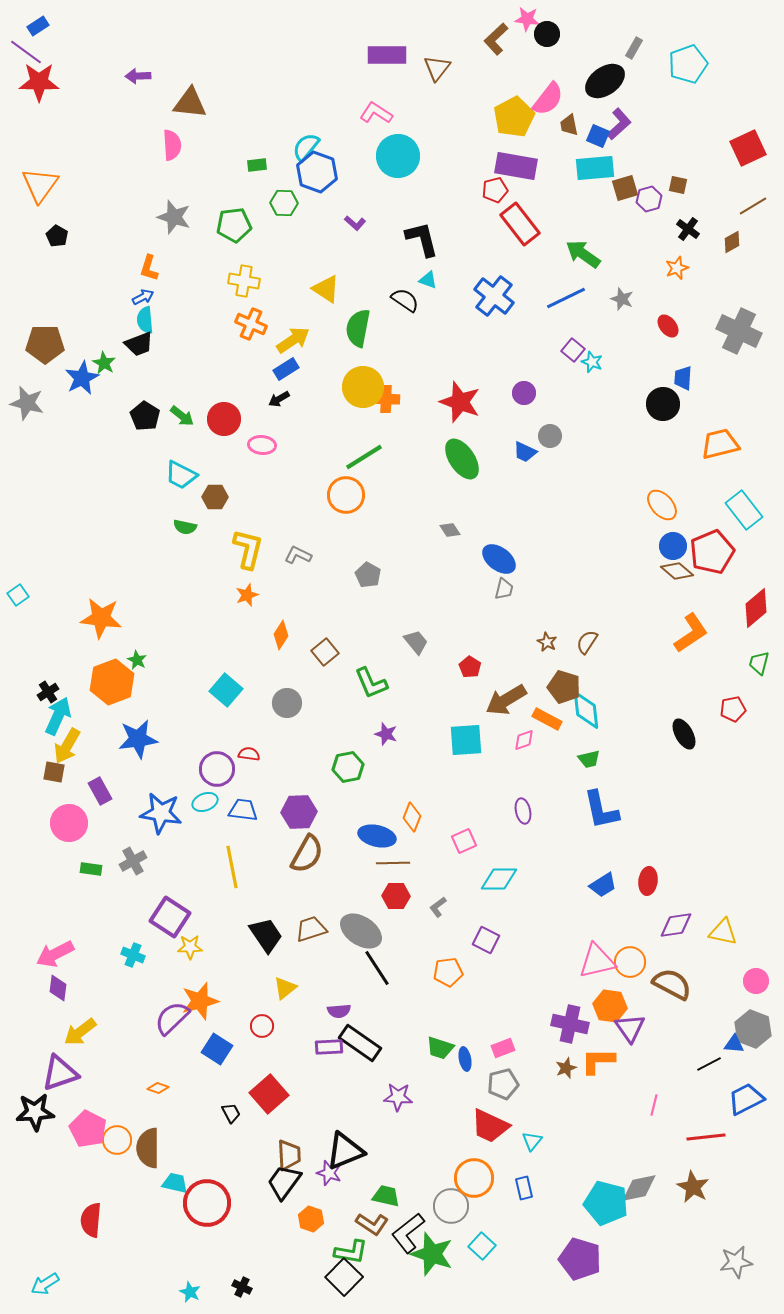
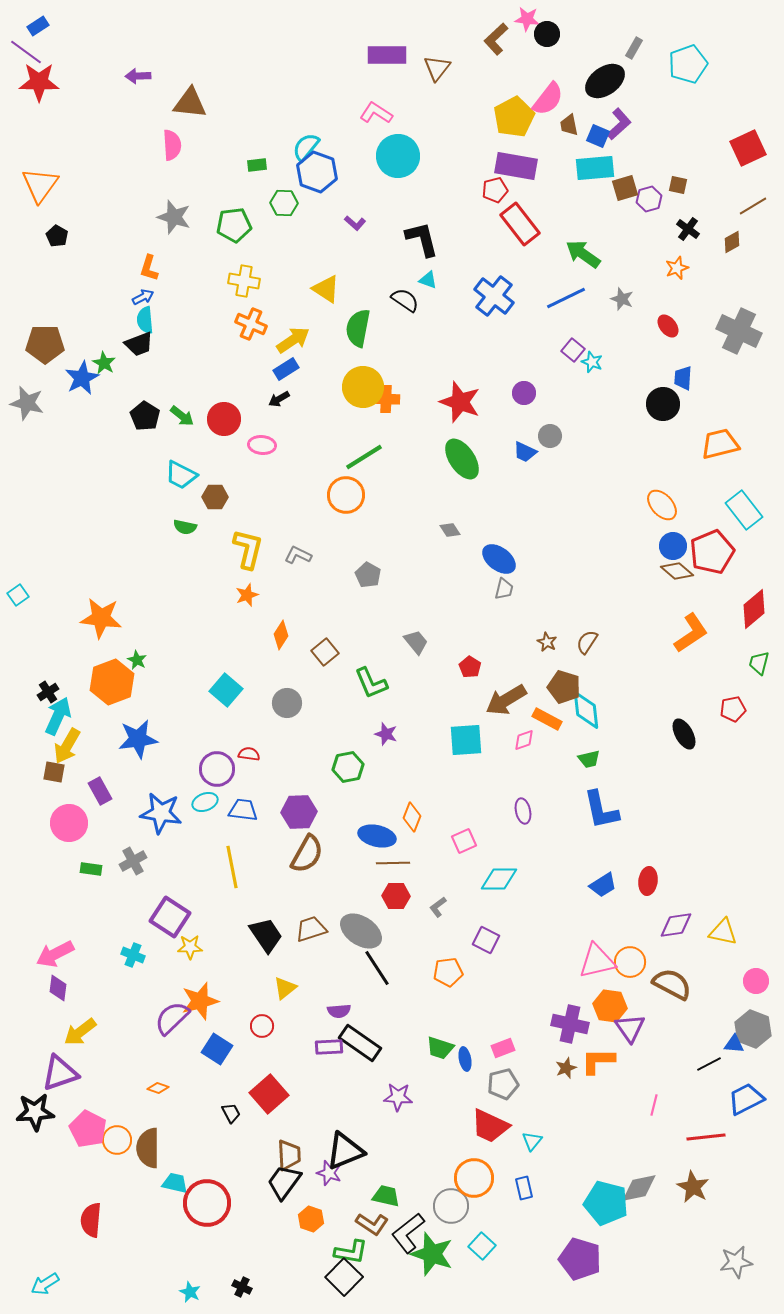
red diamond at (756, 608): moved 2 px left, 1 px down
